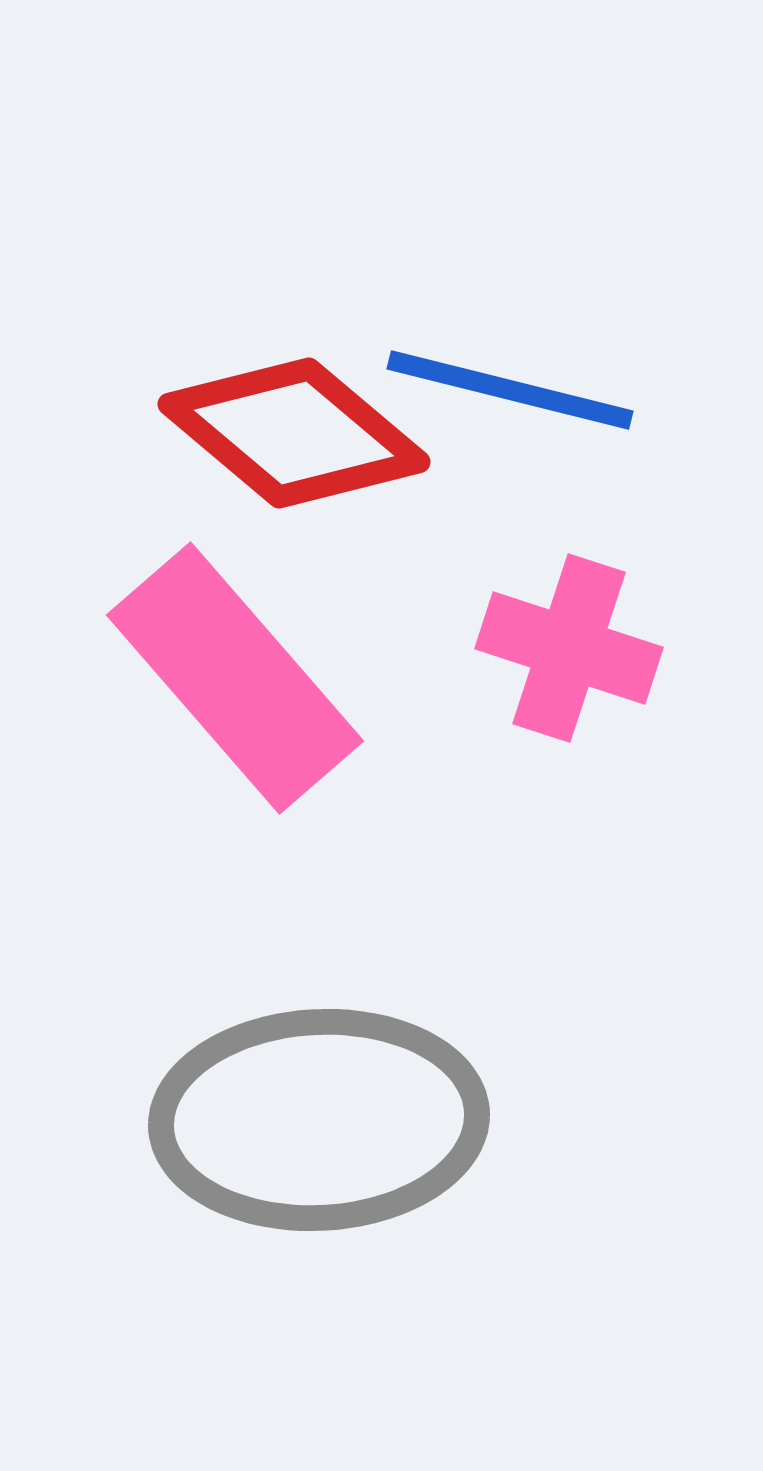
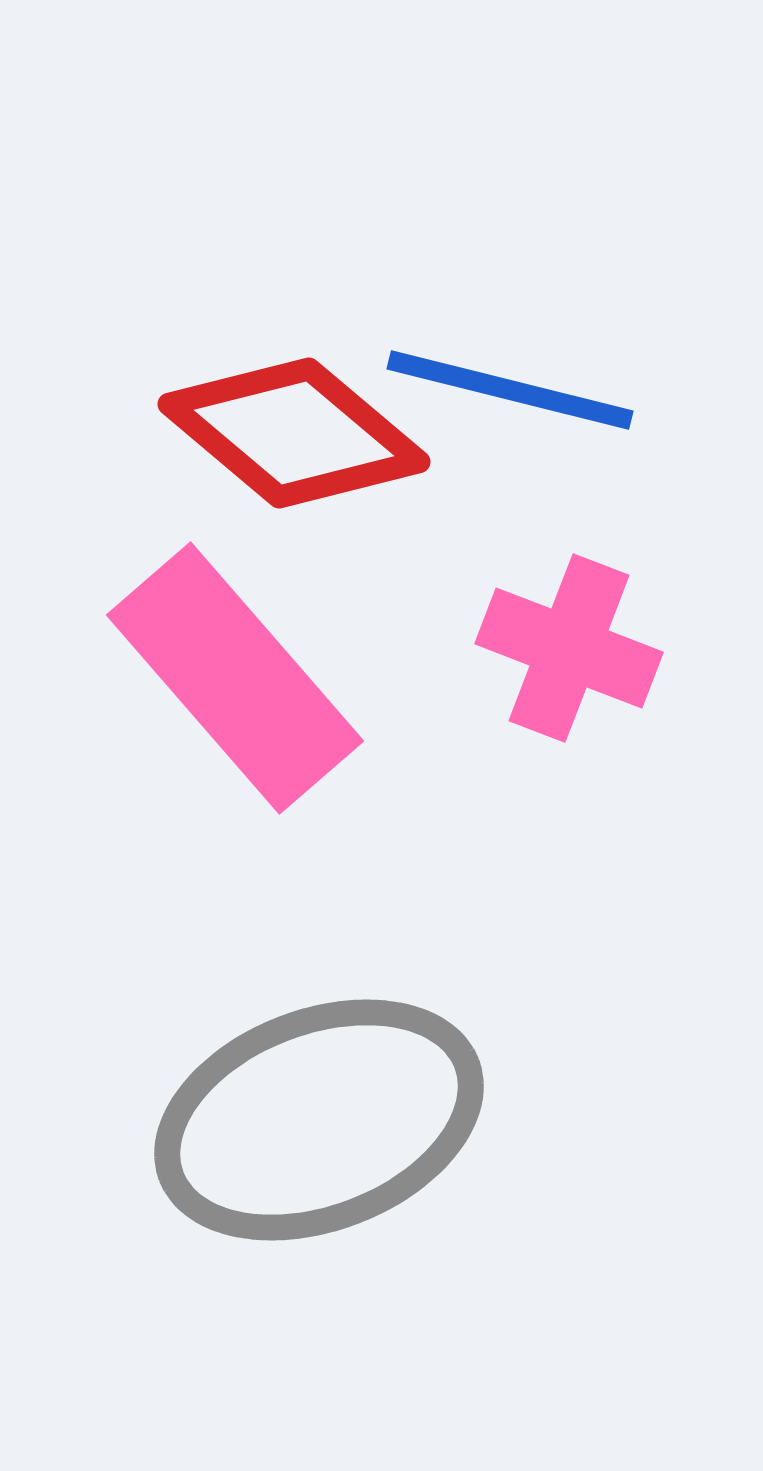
pink cross: rotated 3 degrees clockwise
gray ellipse: rotated 18 degrees counterclockwise
